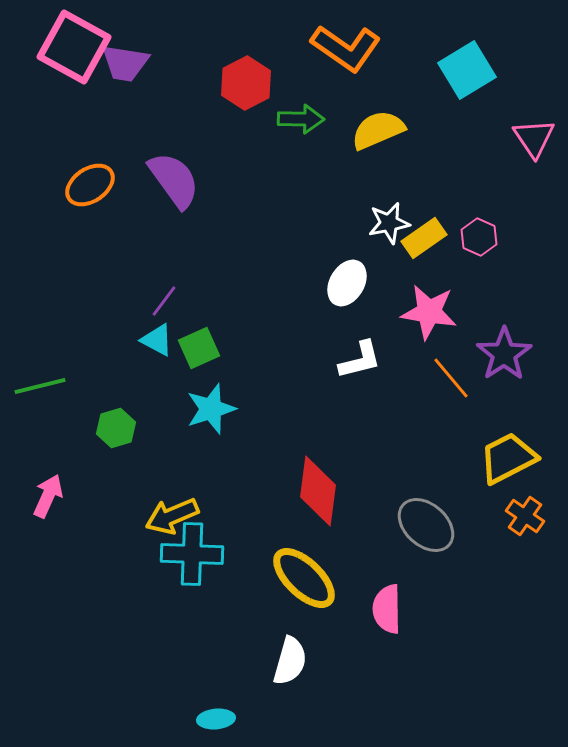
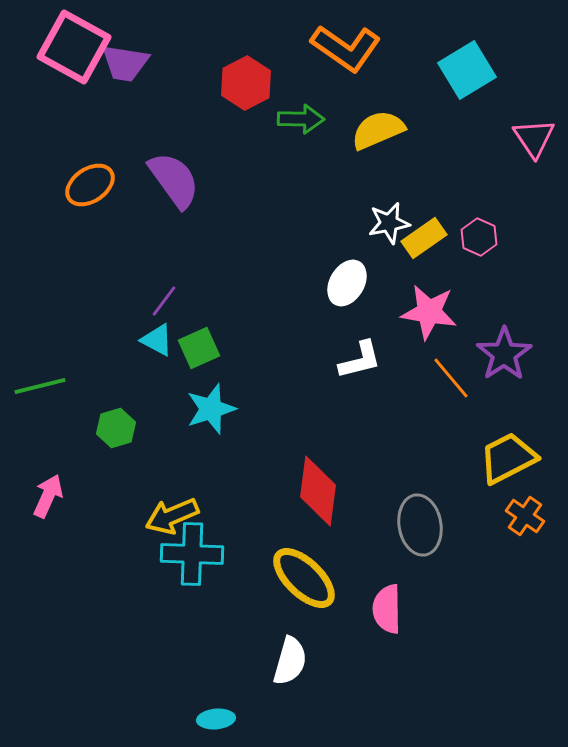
gray ellipse: moved 6 px left; rotated 38 degrees clockwise
